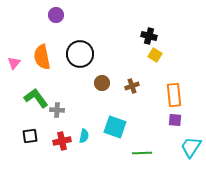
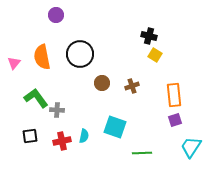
purple square: rotated 24 degrees counterclockwise
